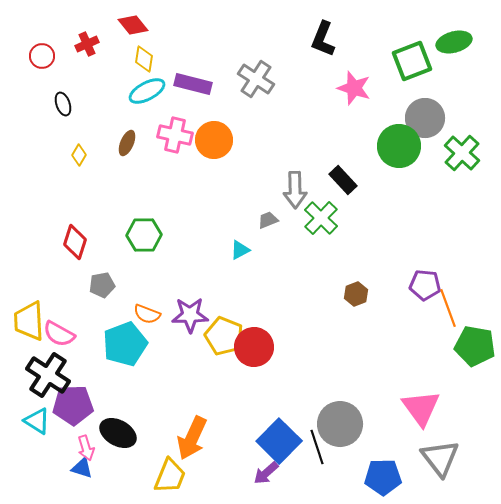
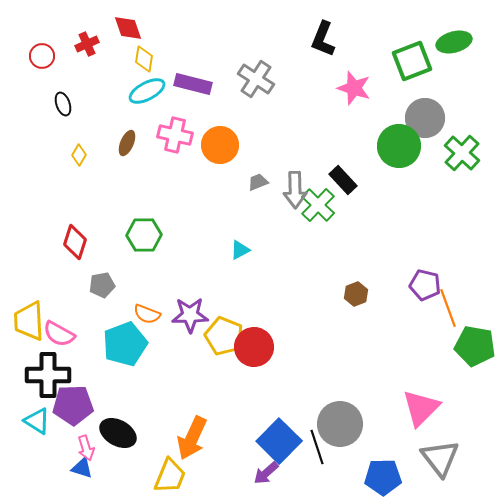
red diamond at (133, 25): moved 5 px left, 3 px down; rotated 20 degrees clockwise
orange circle at (214, 140): moved 6 px right, 5 px down
green cross at (321, 218): moved 3 px left, 13 px up
gray trapezoid at (268, 220): moved 10 px left, 38 px up
purple pentagon at (425, 285): rotated 8 degrees clockwise
black cross at (48, 375): rotated 33 degrees counterclockwise
pink triangle at (421, 408): rotated 21 degrees clockwise
